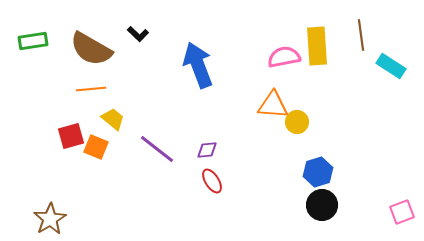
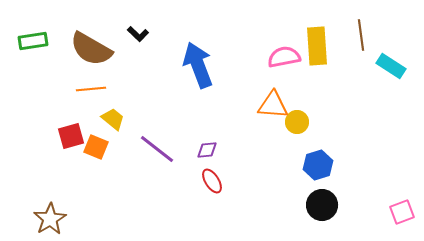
blue hexagon: moved 7 px up
